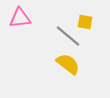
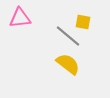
yellow square: moved 2 px left
